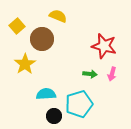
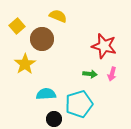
black circle: moved 3 px down
